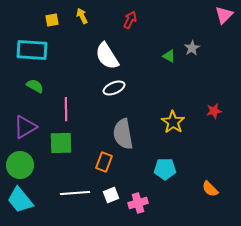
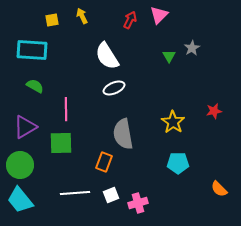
pink triangle: moved 65 px left
green triangle: rotated 32 degrees clockwise
cyan pentagon: moved 13 px right, 6 px up
orange semicircle: moved 9 px right
